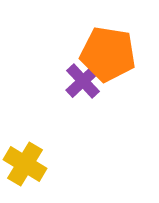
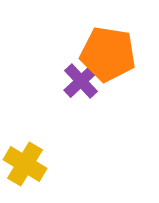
purple cross: moved 2 px left
